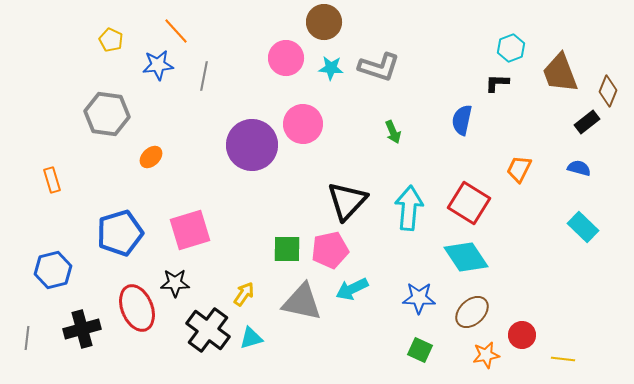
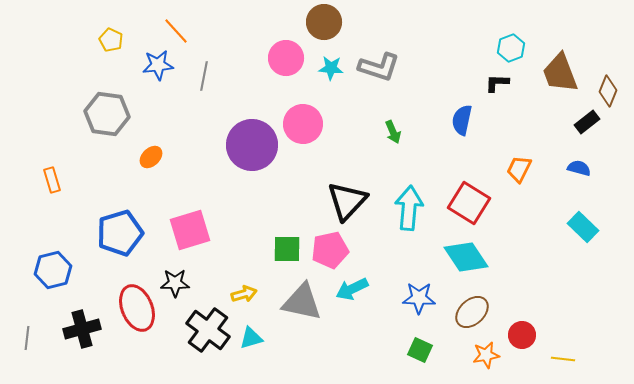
yellow arrow at (244, 294): rotated 40 degrees clockwise
